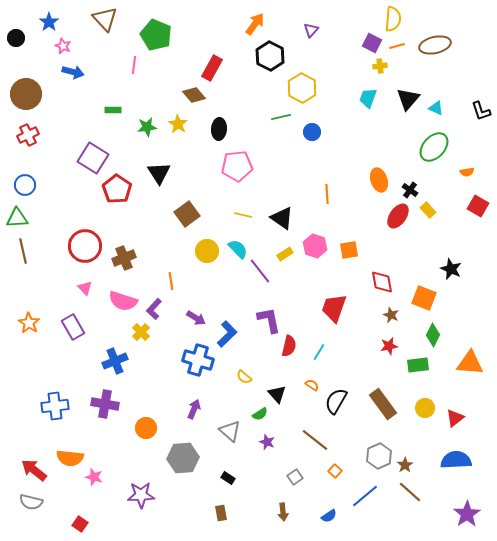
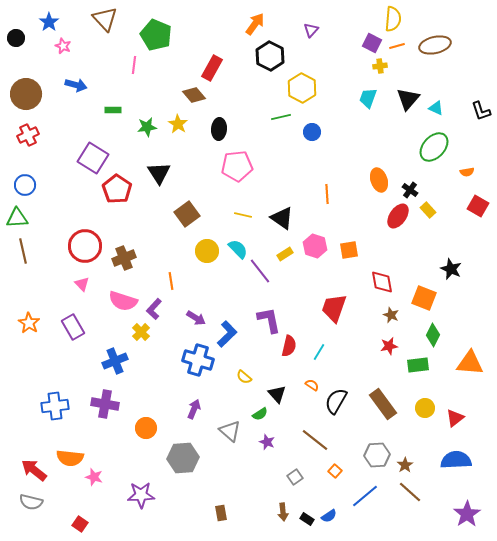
blue arrow at (73, 72): moved 3 px right, 13 px down
pink triangle at (85, 288): moved 3 px left, 4 px up
gray hexagon at (379, 456): moved 2 px left, 1 px up; rotated 20 degrees clockwise
black rectangle at (228, 478): moved 79 px right, 41 px down
